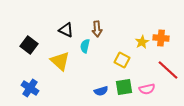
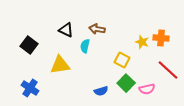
brown arrow: rotated 105 degrees clockwise
yellow star: rotated 24 degrees counterclockwise
yellow triangle: moved 4 px down; rotated 50 degrees counterclockwise
green square: moved 2 px right, 4 px up; rotated 36 degrees counterclockwise
